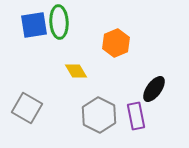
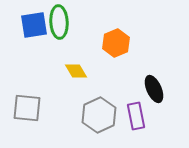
black ellipse: rotated 60 degrees counterclockwise
gray square: rotated 24 degrees counterclockwise
gray hexagon: rotated 8 degrees clockwise
